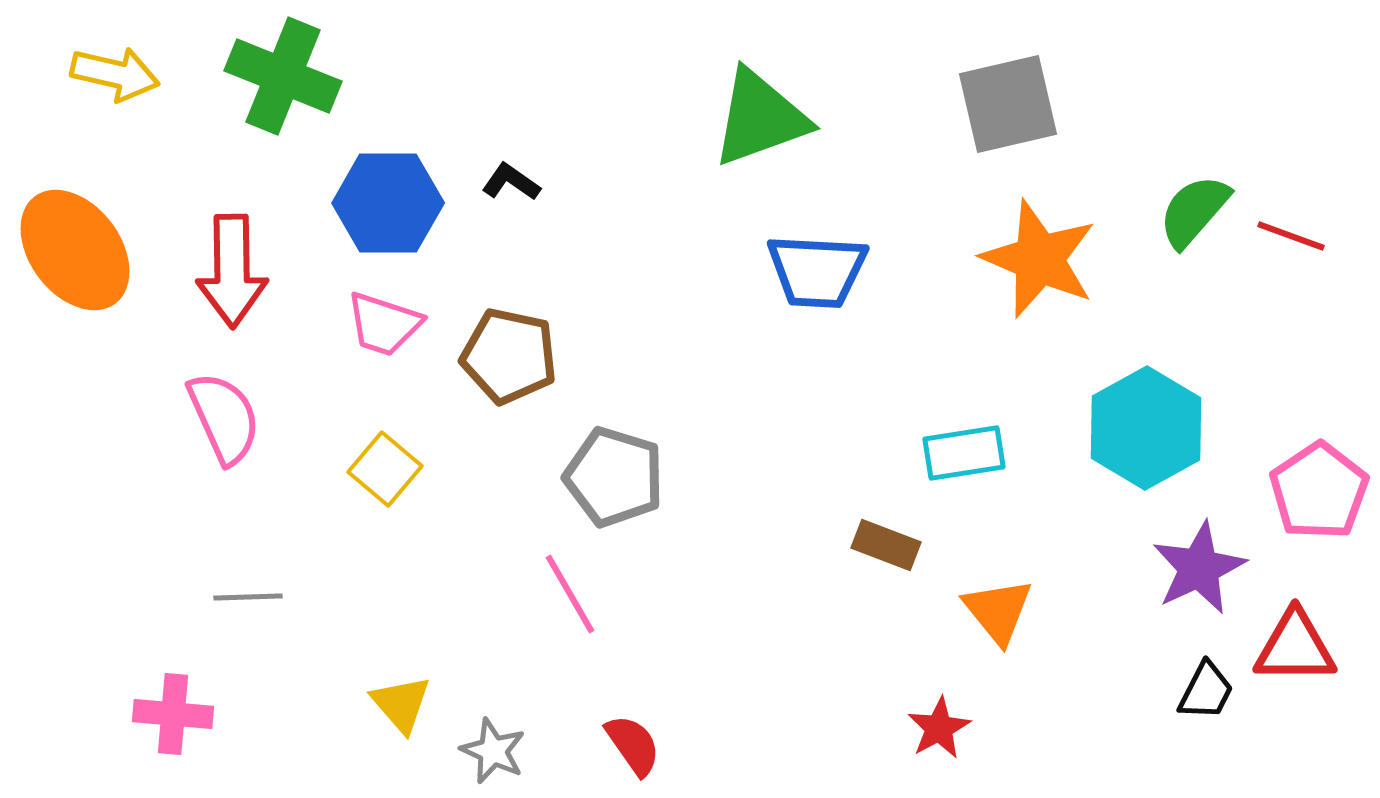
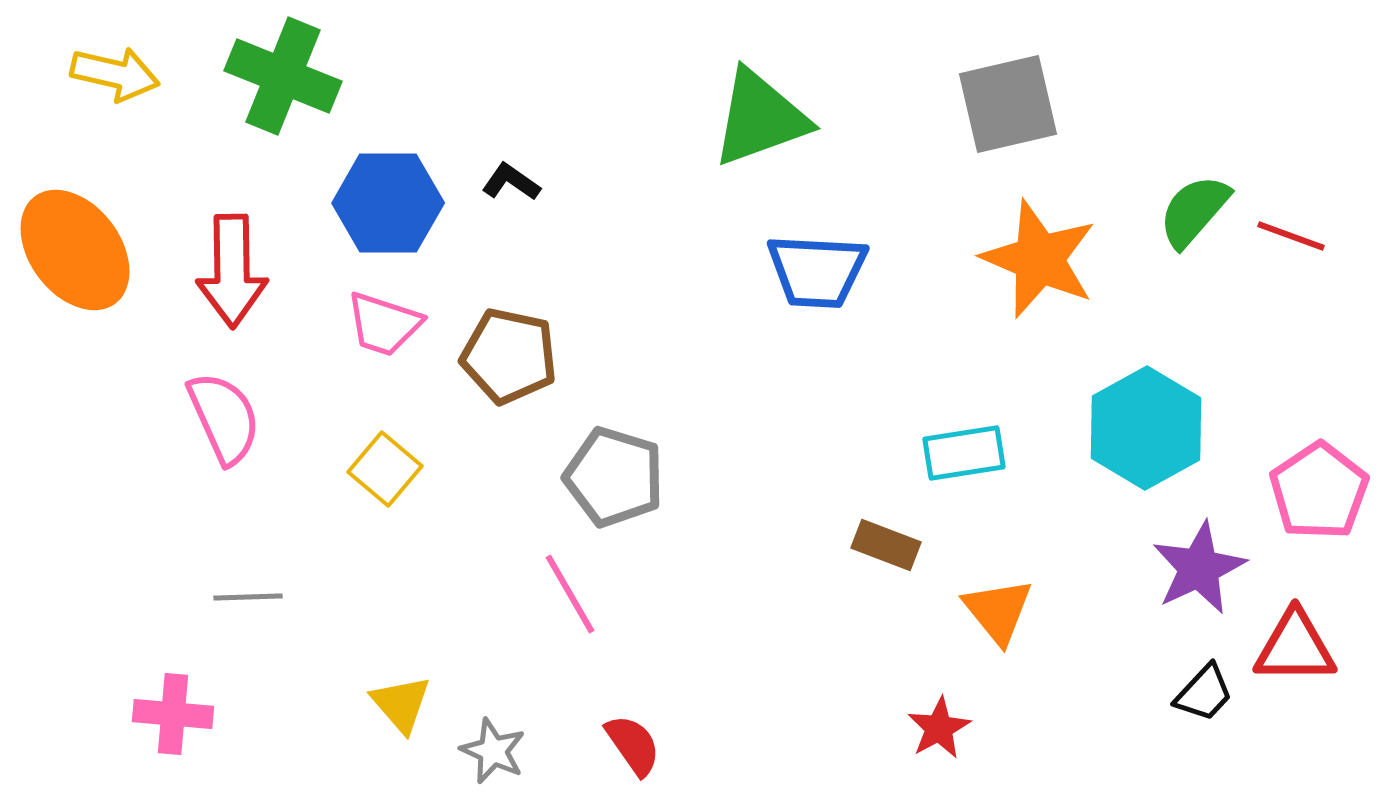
black trapezoid: moved 2 px left, 2 px down; rotated 16 degrees clockwise
